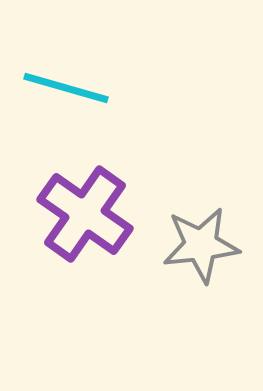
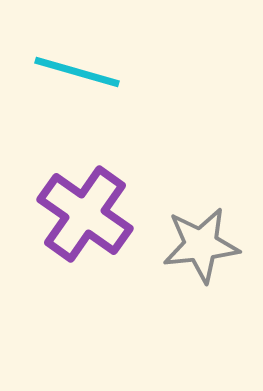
cyan line: moved 11 px right, 16 px up
